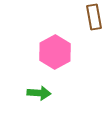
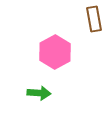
brown rectangle: moved 2 px down
